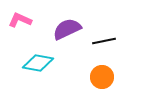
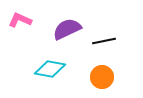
cyan diamond: moved 12 px right, 6 px down
